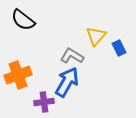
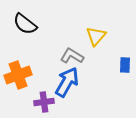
black semicircle: moved 2 px right, 4 px down
blue rectangle: moved 6 px right, 17 px down; rotated 28 degrees clockwise
